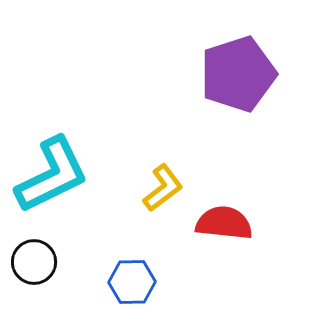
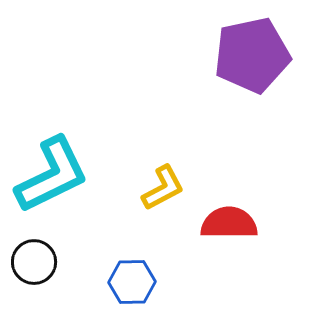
purple pentagon: moved 14 px right, 19 px up; rotated 6 degrees clockwise
yellow L-shape: rotated 9 degrees clockwise
red semicircle: moved 5 px right; rotated 6 degrees counterclockwise
